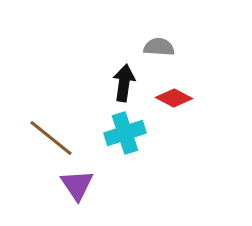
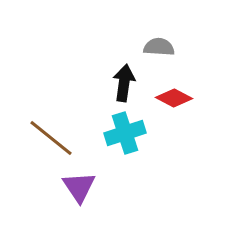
purple triangle: moved 2 px right, 2 px down
